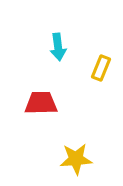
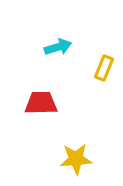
cyan arrow: rotated 100 degrees counterclockwise
yellow rectangle: moved 3 px right
